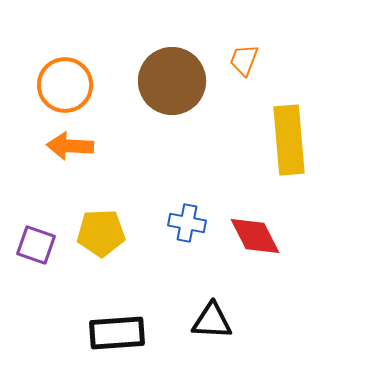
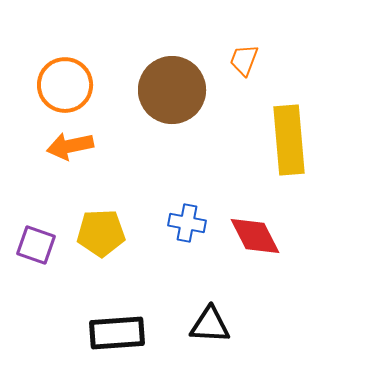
brown circle: moved 9 px down
orange arrow: rotated 15 degrees counterclockwise
black triangle: moved 2 px left, 4 px down
